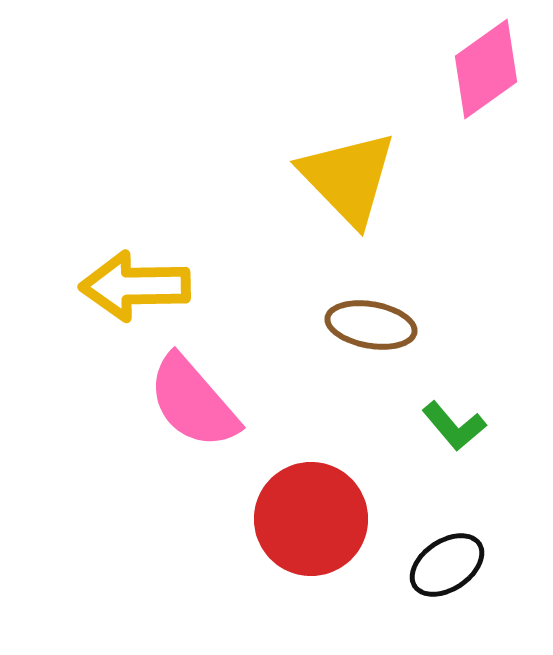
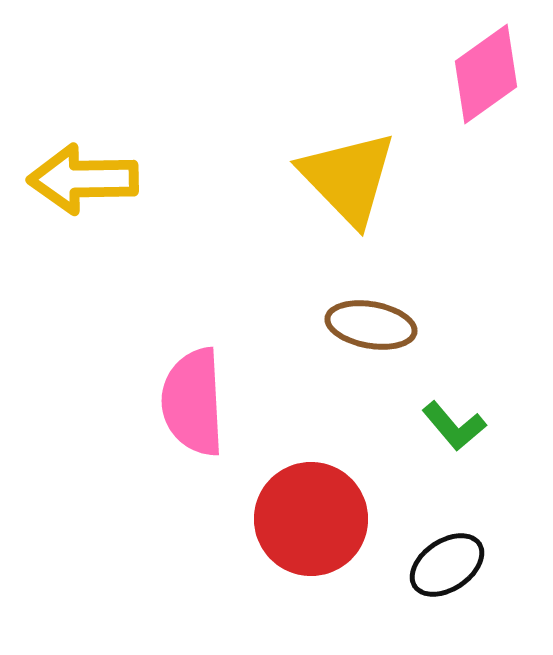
pink diamond: moved 5 px down
yellow arrow: moved 52 px left, 107 px up
pink semicircle: rotated 38 degrees clockwise
